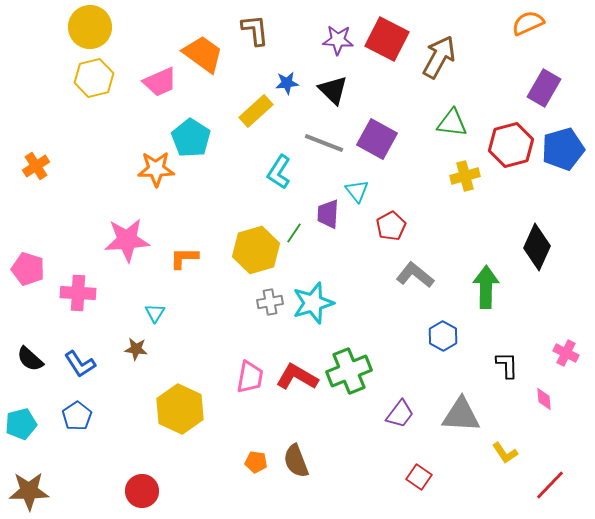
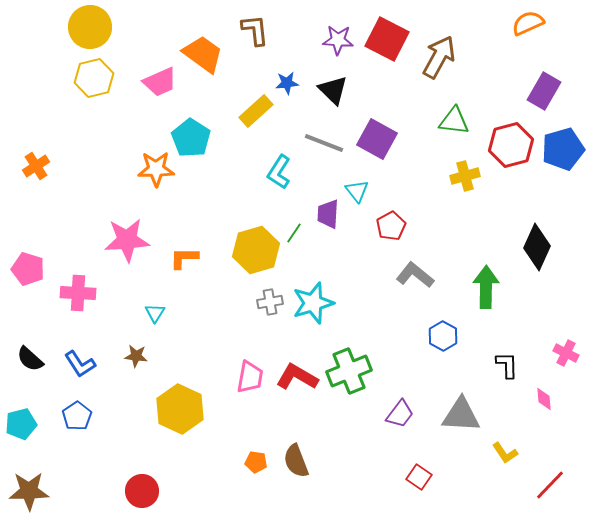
purple rectangle at (544, 88): moved 3 px down
green triangle at (452, 123): moved 2 px right, 2 px up
brown star at (136, 349): moved 7 px down
